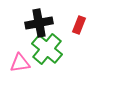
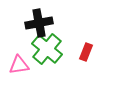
red rectangle: moved 7 px right, 27 px down
pink triangle: moved 1 px left, 2 px down
